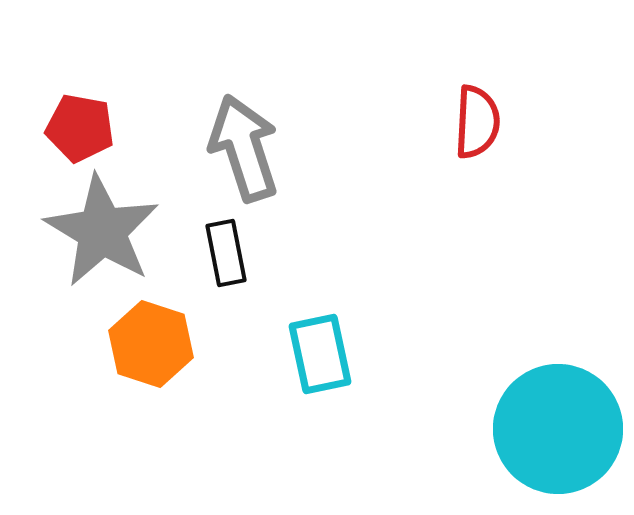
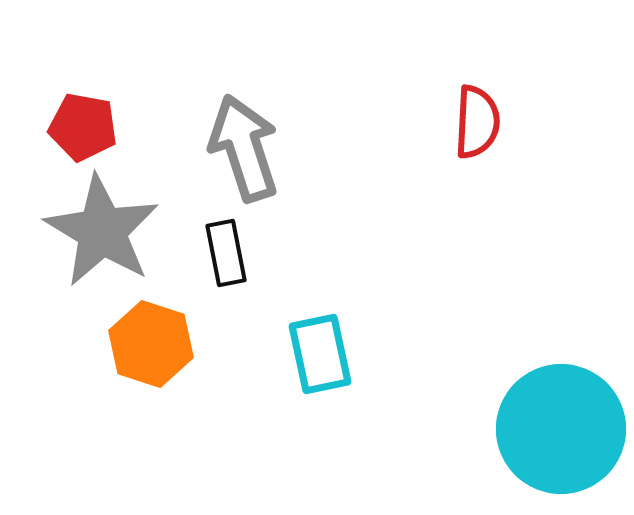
red pentagon: moved 3 px right, 1 px up
cyan circle: moved 3 px right
